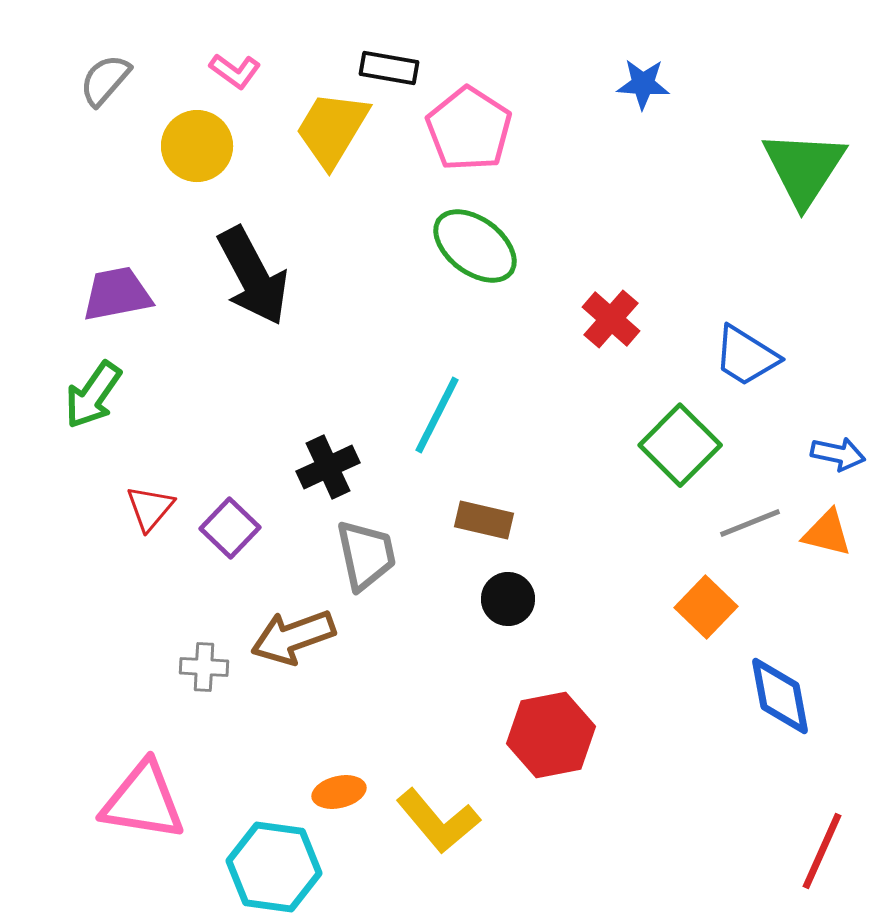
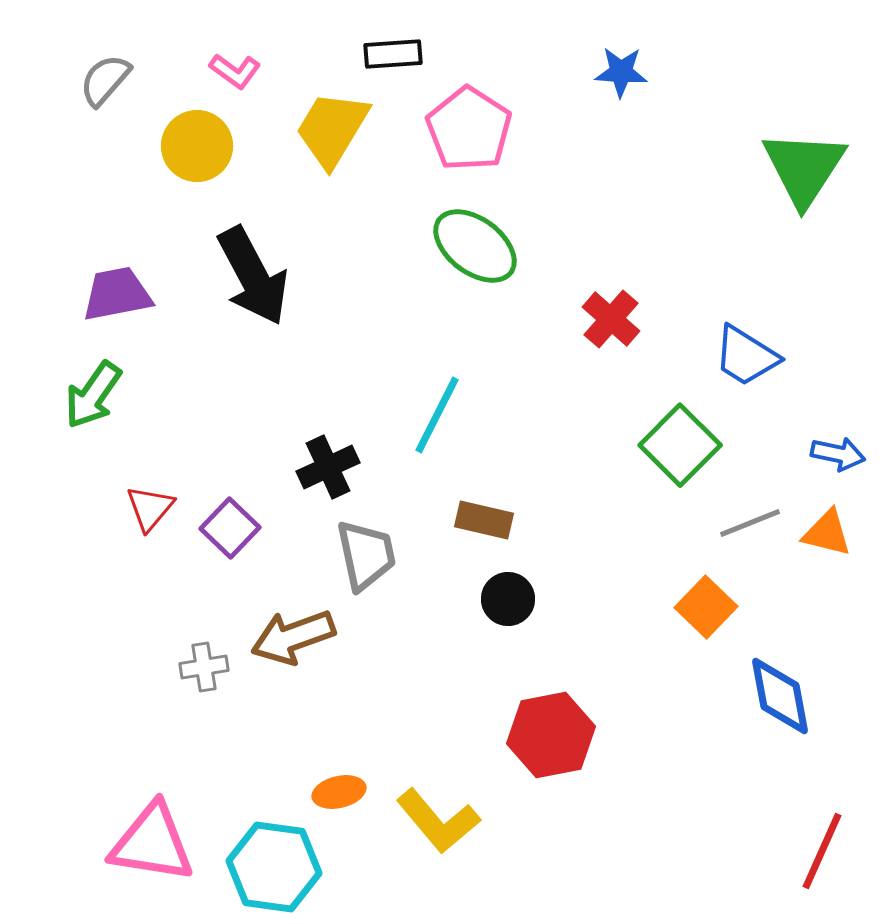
black rectangle: moved 4 px right, 14 px up; rotated 14 degrees counterclockwise
blue star: moved 22 px left, 12 px up
gray cross: rotated 12 degrees counterclockwise
pink triangle: moved 9 px right, 42 px down
